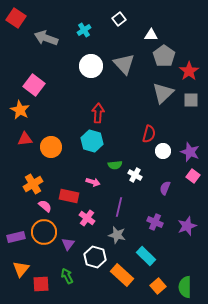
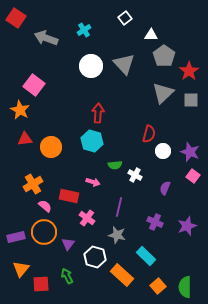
white square at (119, 19): moved 6 px right, 1 px up
